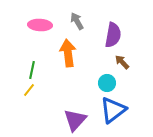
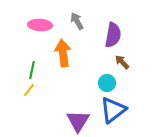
orange arrow: moved 5 px left
purple triangle: moved 3 px right, 1 px down; rotated 10 degrees counterclockwise
